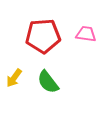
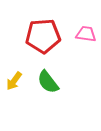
yellow arrow: moved 3 px down
